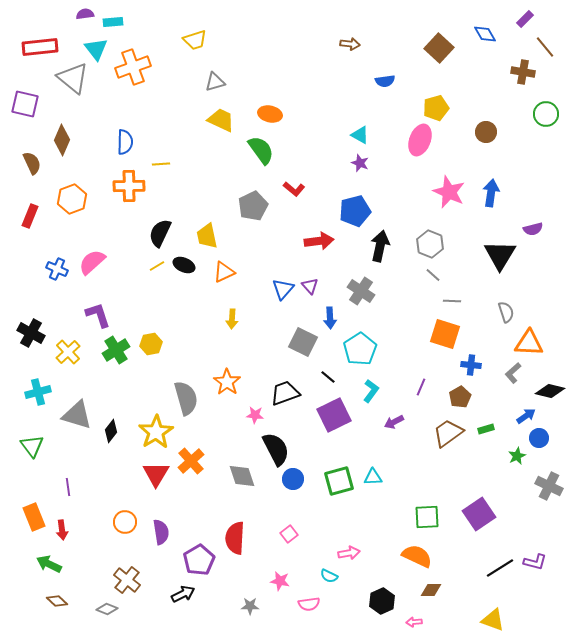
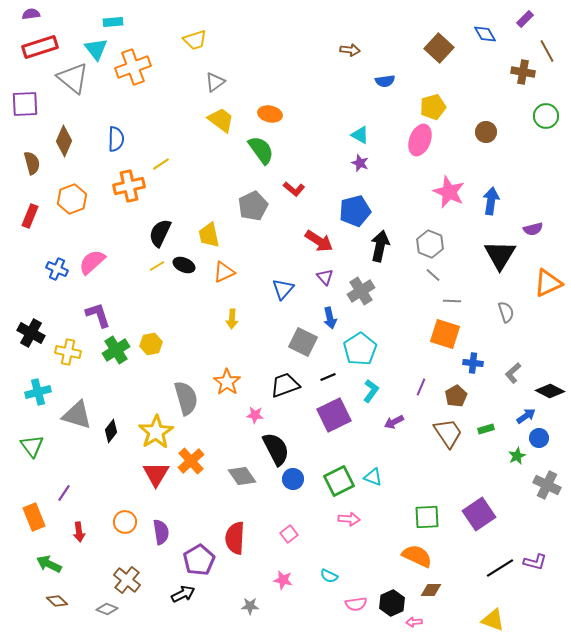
purple semicircle at (85, 14): moved 54 px left
brown arrow at (350, 44): moved 6 px down
red rectangle at (40, 47): rotated 12 degrees counterclockwise
brown line at (545, 47): moved 2 px right, 4 px down; rotated 10 degrees clockwise
gray triangle at (215, 82): rotated 20 degrees counterclockwise
purple square at (25, 104): rotated 16 degrees counterclockwise
yellow pentagon at (436, 108): moved 3 px left, 1 px up
green circle at (546, 114): moved 2 px down
yellow trapezoid at (221, 120): rotated 12 degrees clockwise
brown diamond at (62, 140): moved 2 px right, 1 px down
blue semicircle at (125, 142): moved 9 px left, 3 px up
brown semicircle at (32, 163): rotated 10 degrees clockwise
yellow line at (161, 164): rotated 30 degrees counterclockwise
orange cross at (129, 186): rotated 12 degrees counterclockwise
blue arrow at (491, 193): moved 8 px down
yellow trapezoid at (207, 236): moved 2 px right, 1 px up
red arrow at (319, 241): rotated 40 degrees clockwise
purple triangle at (310, 286): moved 15 px right, 9 px up
gray cross at (361, 291): rotated 24 degrees clockwise
blue arrow at (330, 318): rotated 10 degrees counterclockwise
orange triangle at (529, 343): moved 19 px right, 60 px up; rotated 28 degrees counterclockwise
yellow cross at (68, 352): rotated 35 degrees counterclockwise
blue cross at (471, 365): moved 2 px right, 2 px up
black line at (328, 377): rotated 63 degrees counterclockwise
black diamond at (550, 391): rotated 12 degrees clockwise
black trapezoid at (285, 393): moved 8 px up
brown pentagon at (460, 397): moved 4 px left, 1 px up
brown trapezoid at (448, 433): rotated 92 degrees clockwise
gray diamond at (242, 476): rotated 16 degrees counterclockwise
cyan triangle at (373, 477): rotated 24 degrees clockwise
green square at (339, 481): rotated 12 degrees counterclockwise
gray cross at (549, 486): moved 2 px left, 1 px up
purple line at (68, 487): moved 4 px left, 6 px down; rotated 42 degrees clockwise
red arrow at (62, 530): moved 17 px right, 2 px down
pink arrow at (349, 553): moved 34 px up; rotated 15 degrees clockwise
pink star at (280, 581): moved 3 px right, 1 px up
black hexagon at (382, 601): moved 10 px right, 2 px down
pink semicircle at (309, 604): moved 47 px right
